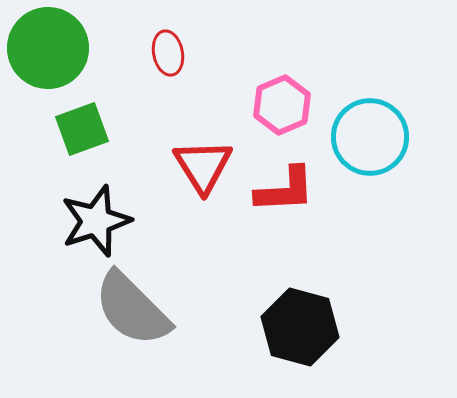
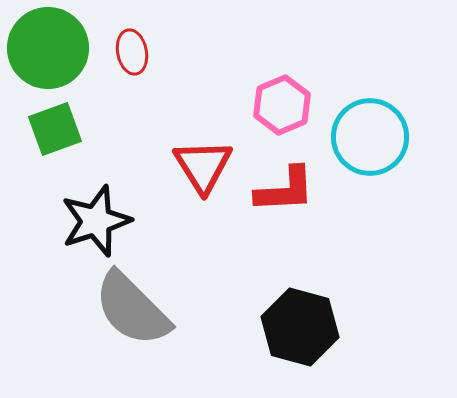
red ellipse: moved 36 px left, 1 px up
green square: moved 27 px left
